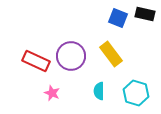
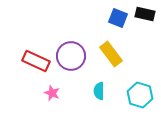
cyan hexagon: moved 4 px right, 2 px down
